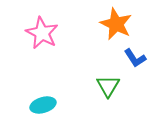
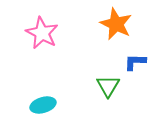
blue L-shape: moved 4 px down; rotated 125 degrees clockwise
